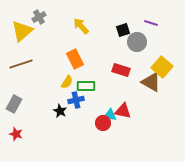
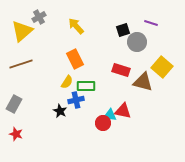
yellow arrow: moved 5 px left
brown triangle: moved 8 px left; rotated 15 degrees counterclockwise
